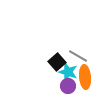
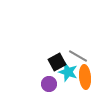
black square: rotated 12 degrees clockwise
purple circle: moved 19 px left, 2 px up
